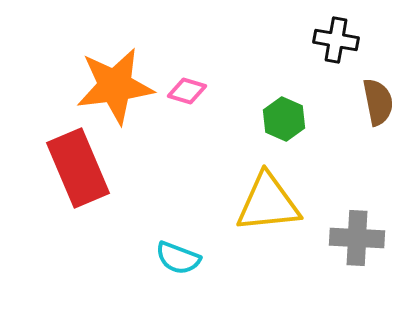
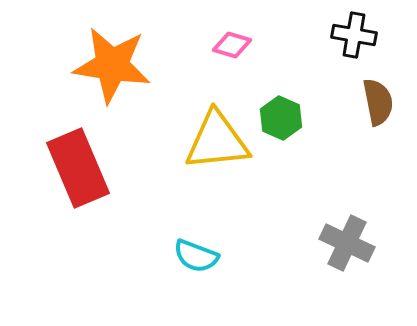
black cross: moved 18 px right, 5 px up
orange star: moved 3 px left, 21 px up; rotated 16 degrees clockwise
pink diamond: moved 45 px right, 46 px up
green hexagon: moved 3 px left, 1 px up
yellow triangle: moved 51 px left, 62 px up
gray cross: moved 10 px left, 5 px down; rotated 22 degrees clockwise
cyan semicircle: moved 18 px right, 2 px up
